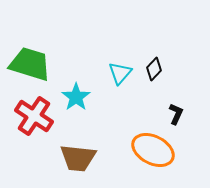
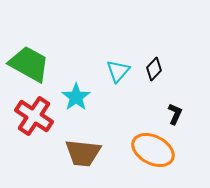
green trapezoid: moved 1 px left; rotated 12 degrees clockwise
cyan triangle: moved 2 px left, 2 px up
black L-shape: moved 1 px left
brown trapezoid: moved 5 px right, 5 px up
